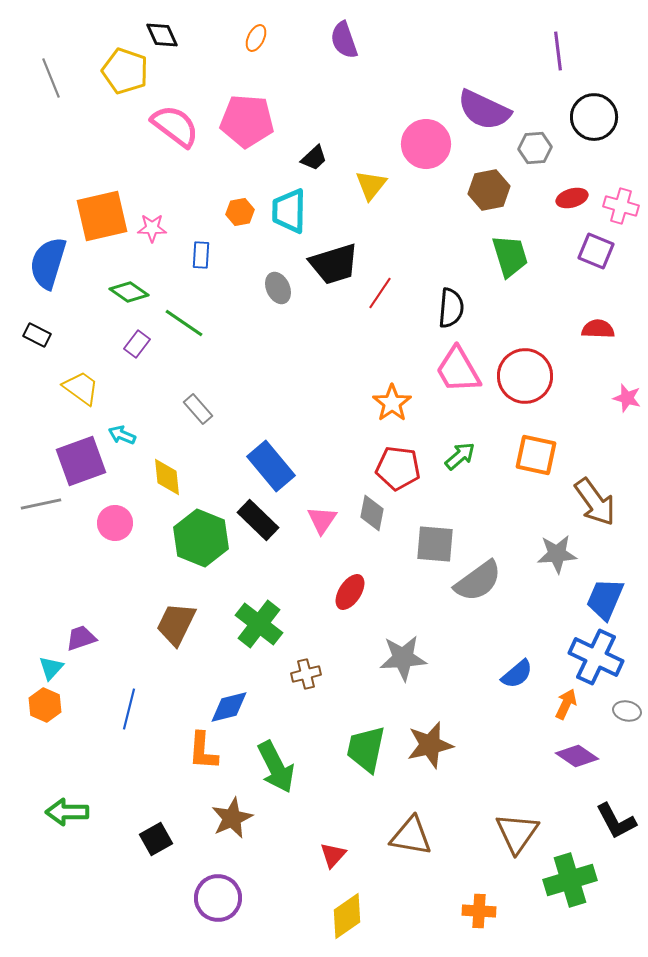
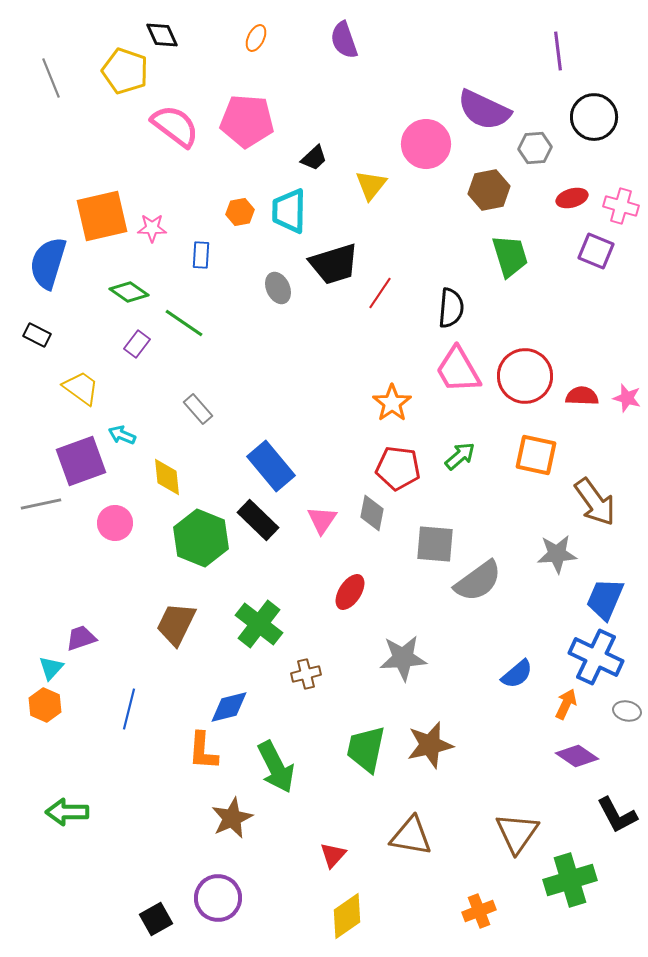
red semicircle at (598, 329): moved 16 px left, 67 px down
black L-shape at (616, 821): moved 1 px right, 6 px up
black square at (156, 839): moved 80 px down
orange cross at (479, 911): rotated 24 degrees counterclockwise
